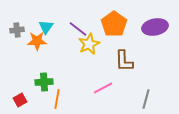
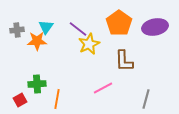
orange pentagon: moved 5 px right, 1 px up
green cross: moved 7 px left, 2 px down
